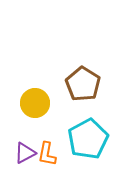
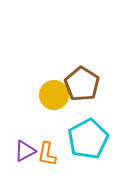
brown pentagon: moved 1 px left
yellow circle: moved 19 px right, 8 px up
purple triangle: moved 2 px up
